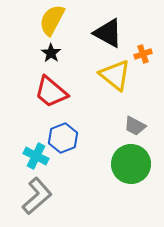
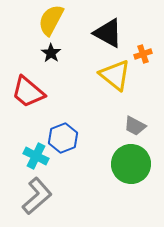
yellow semicircle: moved 1 px left
red trapezoid: moved 23 px left
